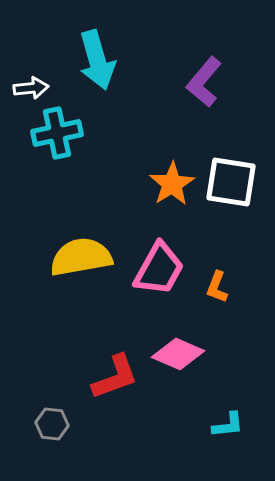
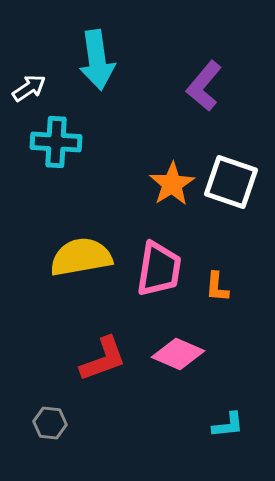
cyan arrow: rotated 8 degrees clockwise
purple L-shape: moved 4 px down
white arrow: moved 2 px left; rotated 28 degrees counterclockwise
cyan cross: moved 1 px left, 9 px down; rotated 15 degrees clockwise
white square: rotated 10 degrees clockwise
pink trapezoid: rotated 20 degrees counterclockwise
orange L-shape: rotated 16 degrees counterclockwise
red L-shape: moved 12 px left, 18 px up
gray hexagon: moved 2 px left, 1 px up
